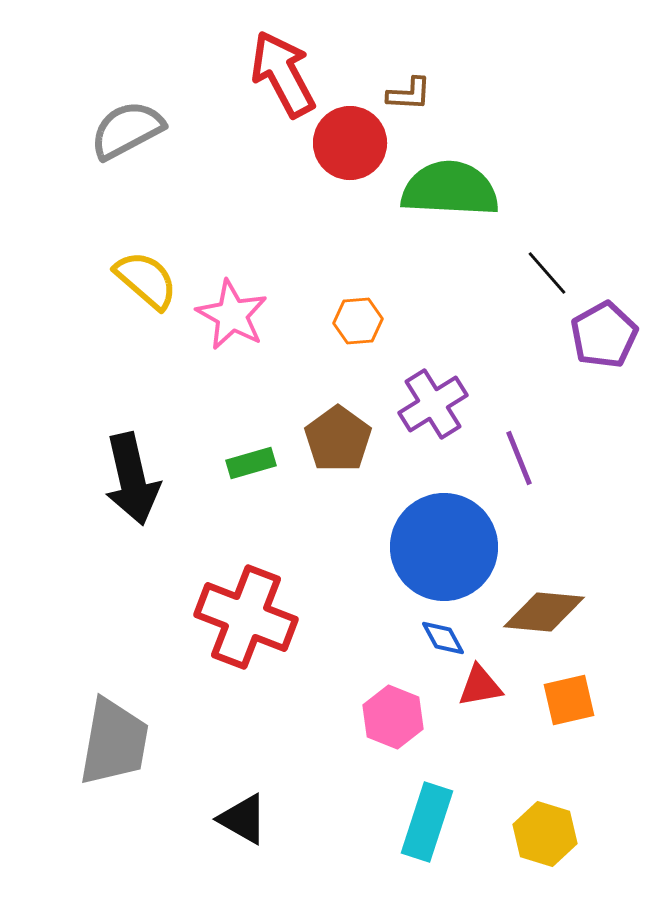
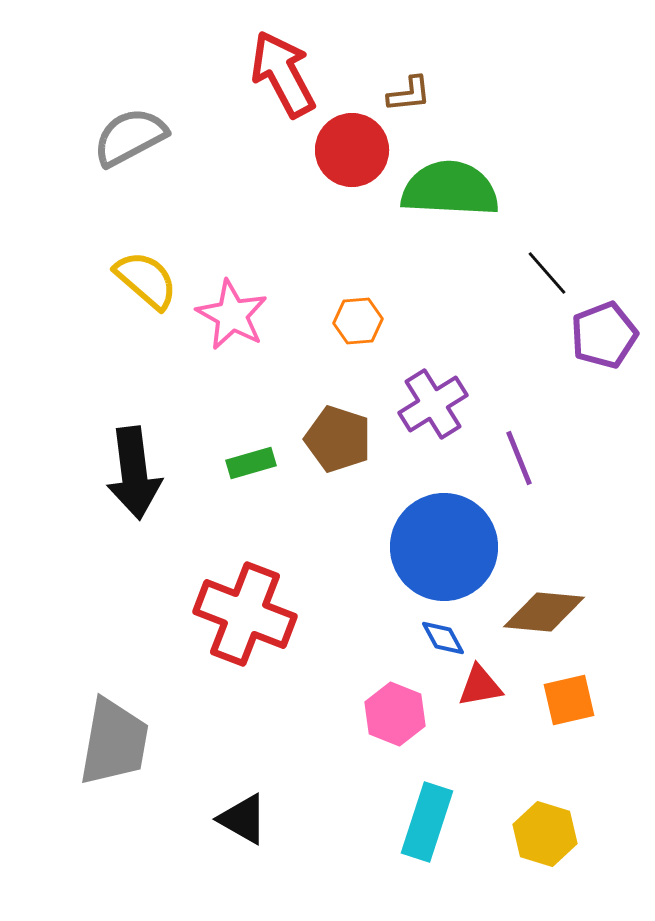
brown L-shape: rotated 9 degrees counterclockwise
gray semicircle: moved 3 px right, 7 px down
red circle: moved 2 px right, 7 px down
purple pentagon: rotated 8 degrees clockwise
brown pentagon: rotated 18 degrees counterclockwise
black arrow: moved 2 px right, 6 px up; rotated 6 degrees clockwise
red cross: moved 1 px left, 3 px up
pink hexagon: moved 2 px right, 3 px up
